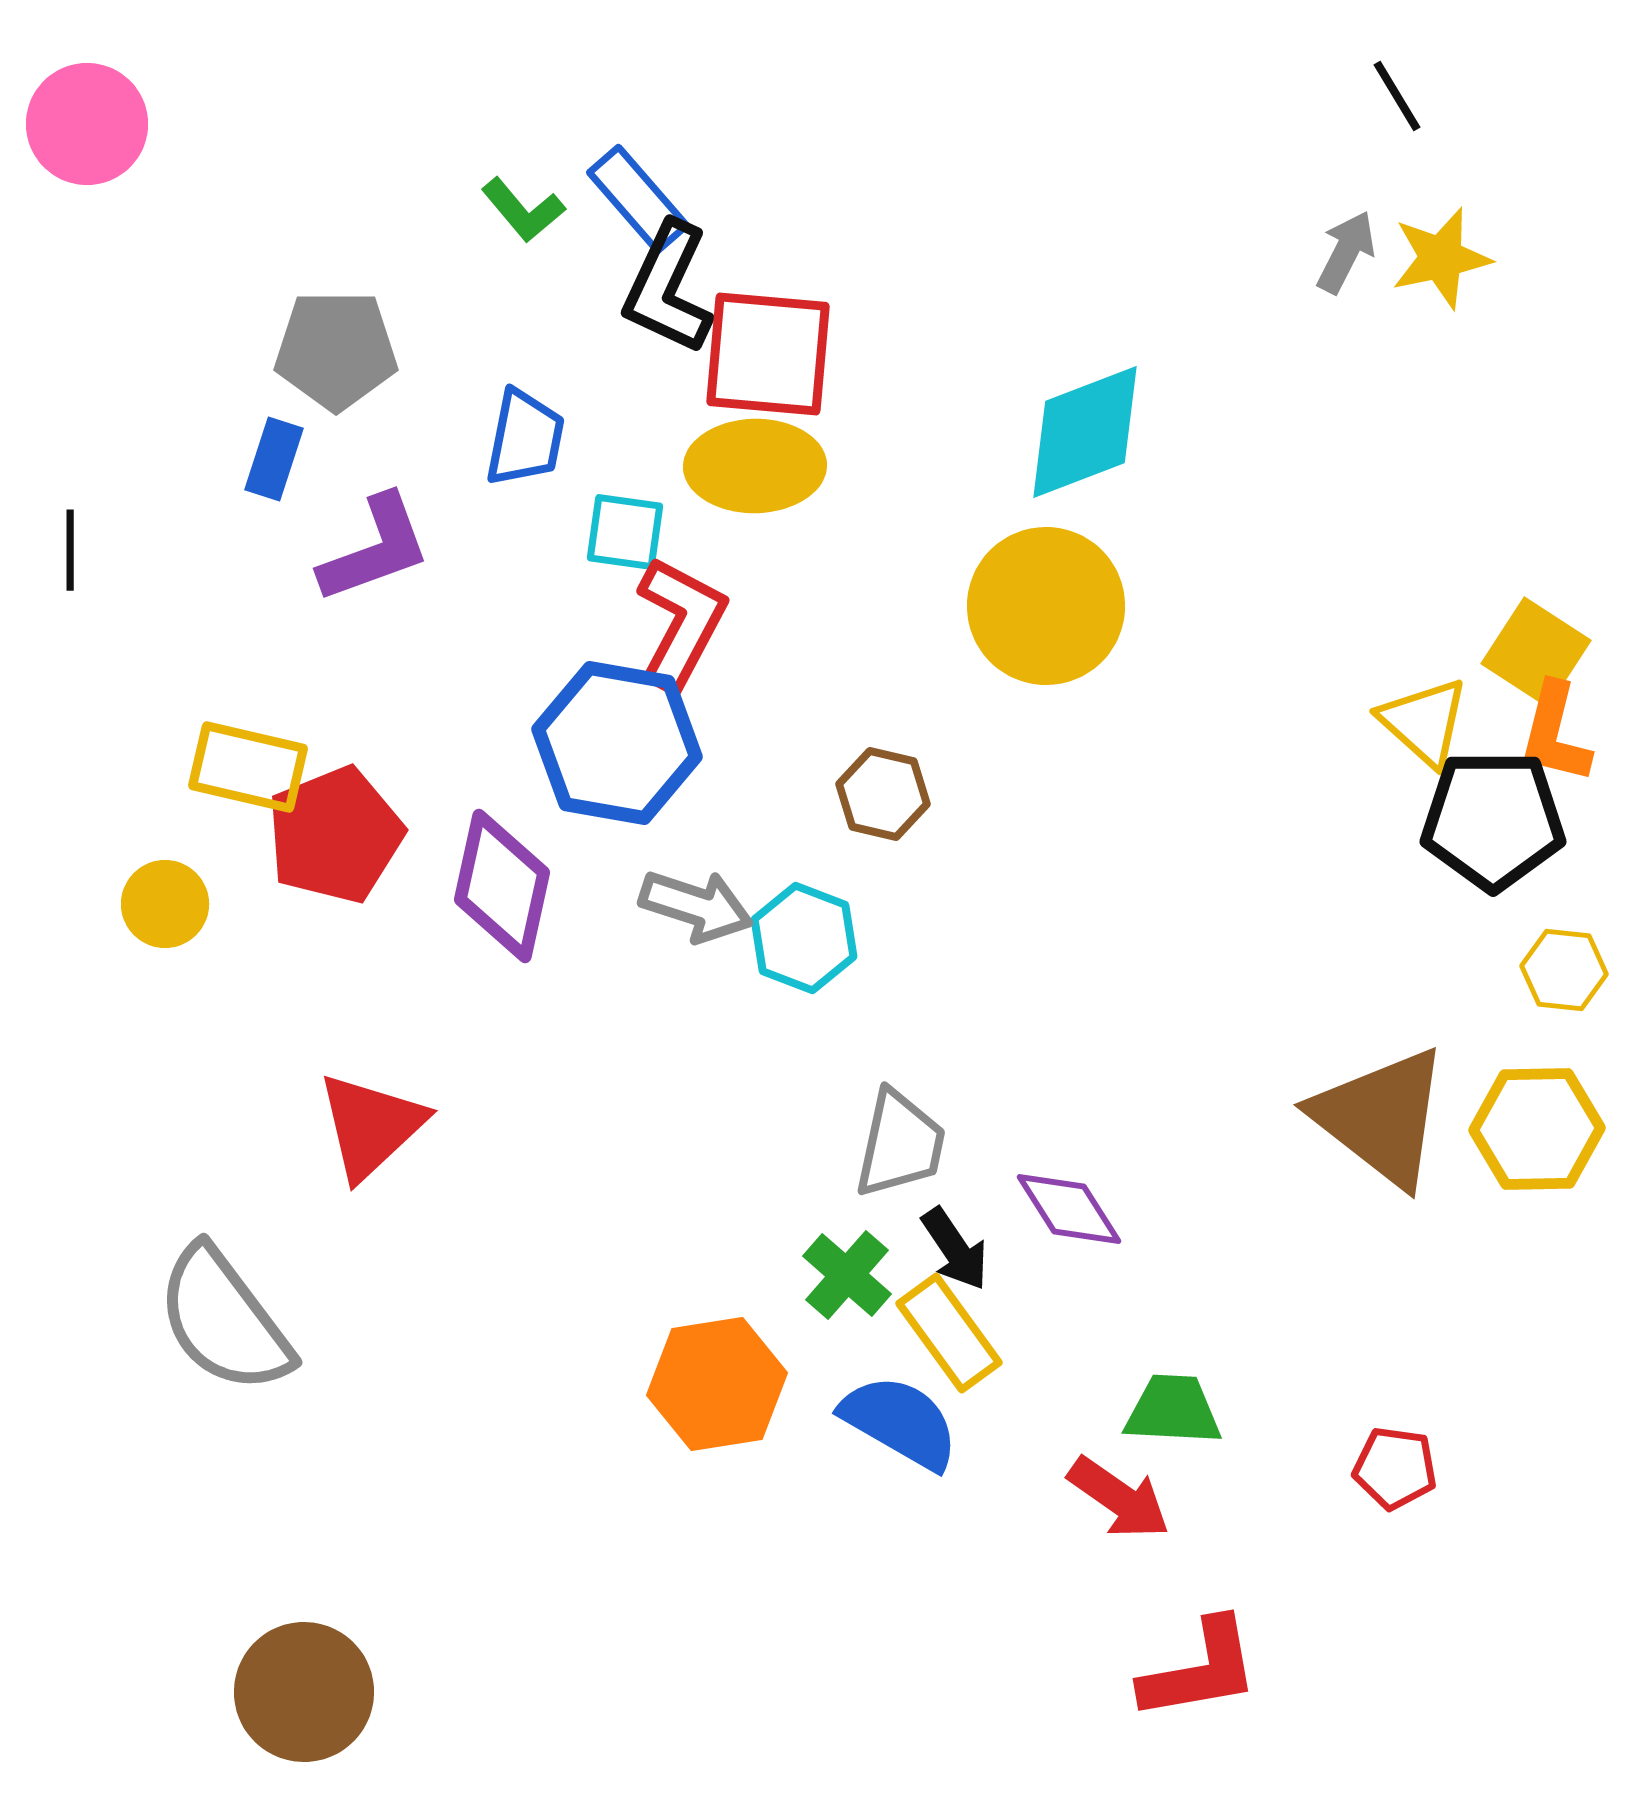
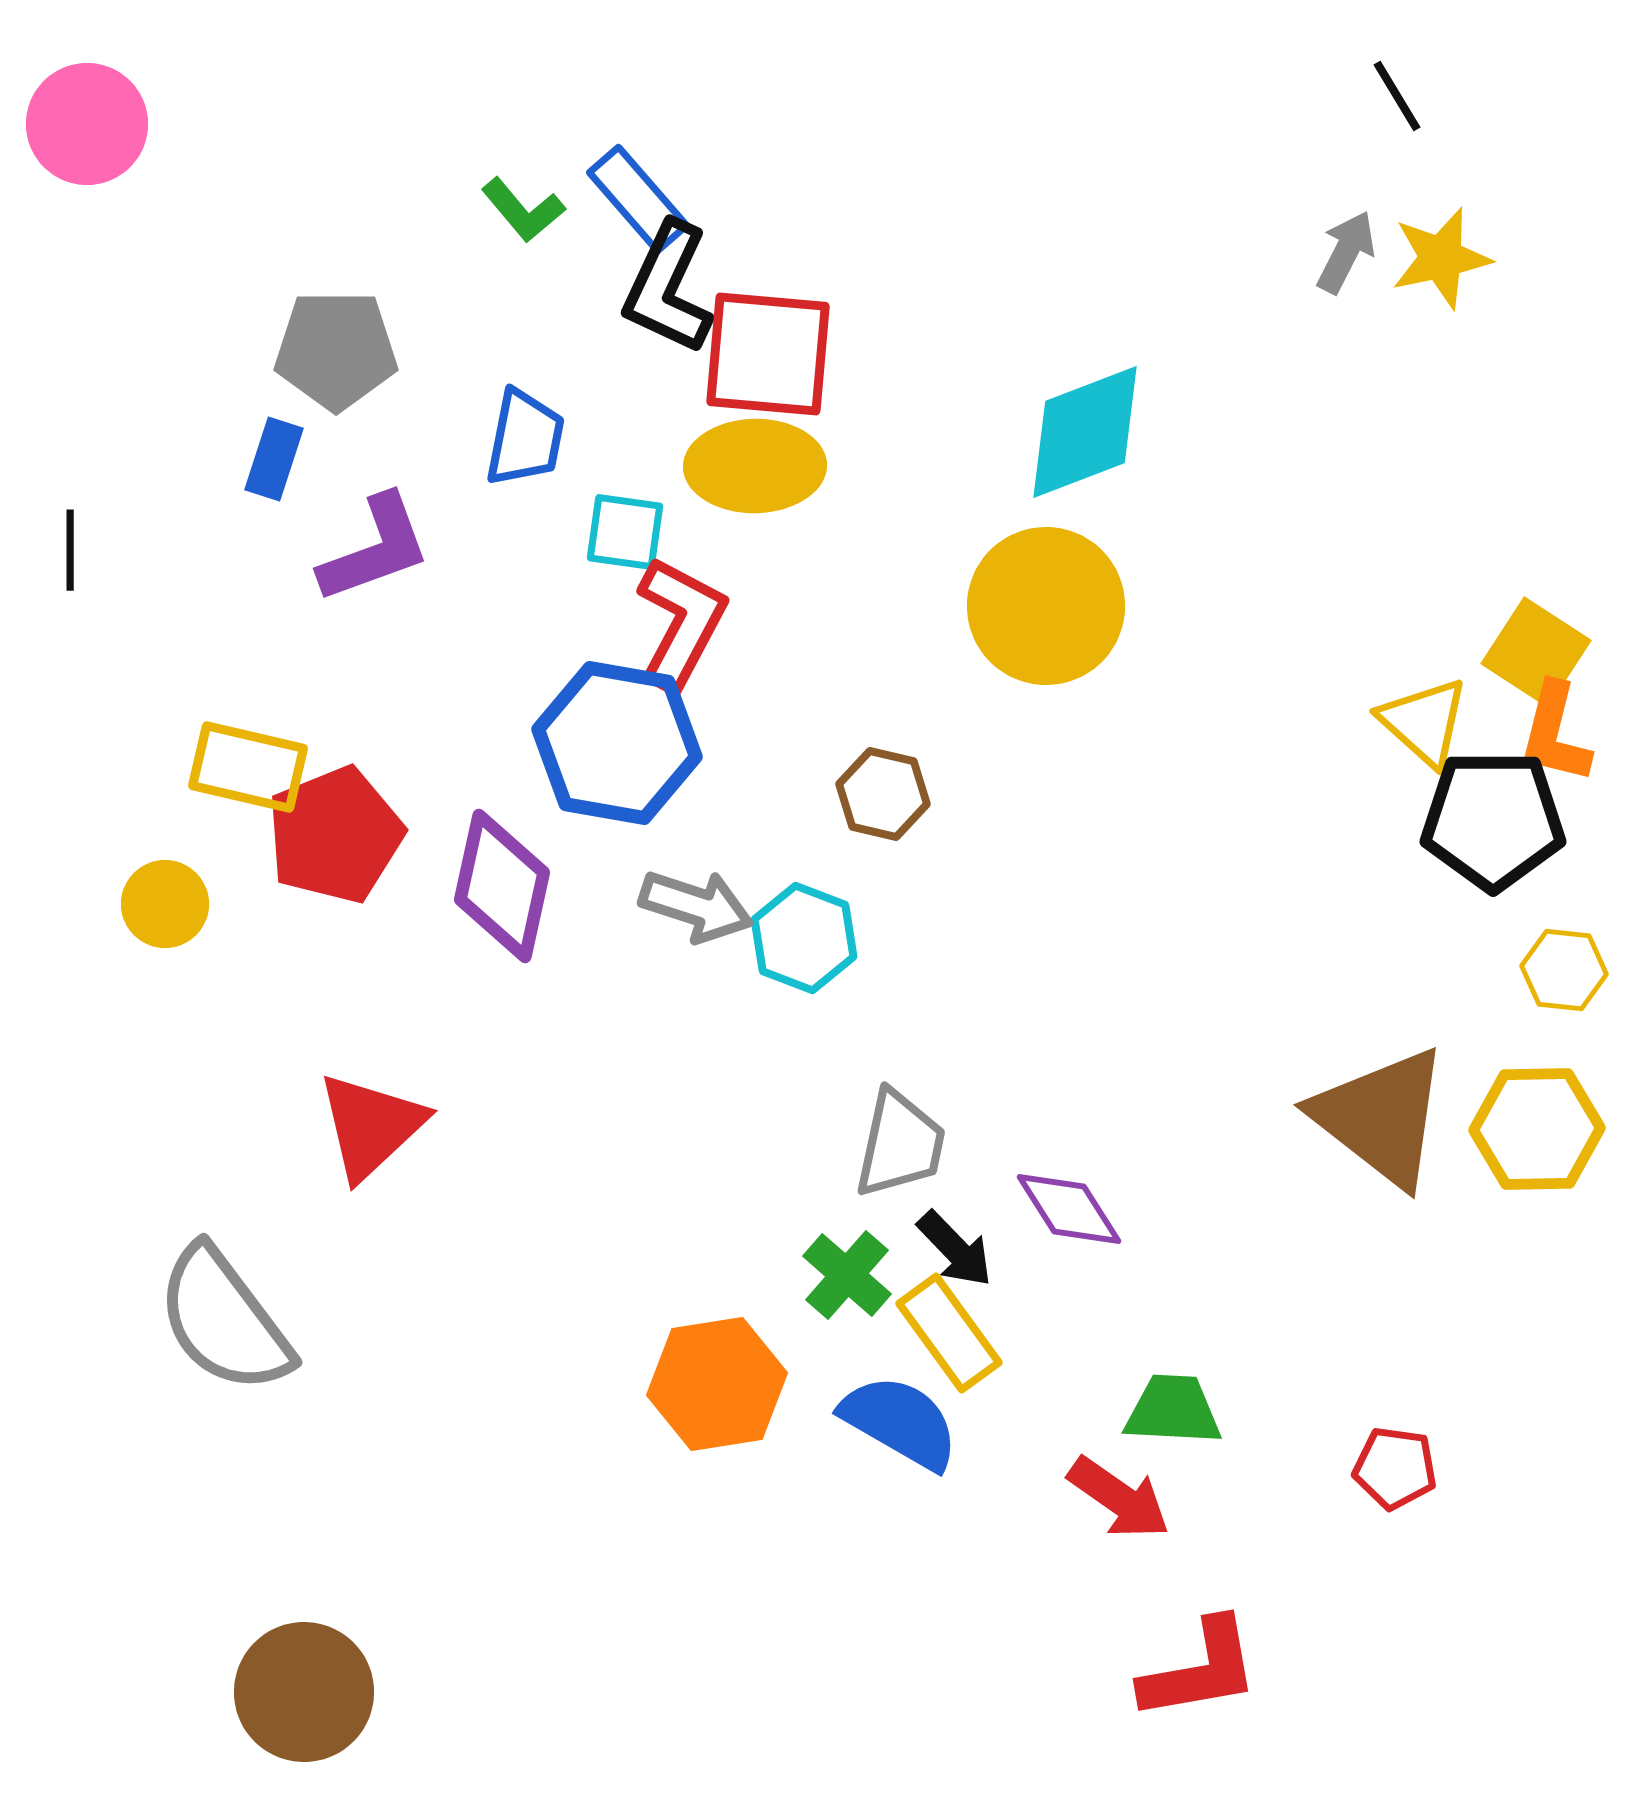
black arrow at (955, 1249): rotated 10 degrees counterclockwise
